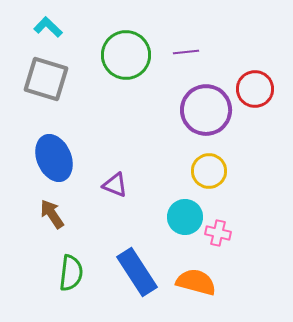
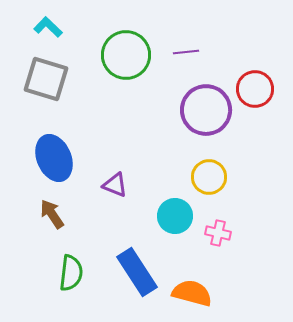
yellow circle: moved 6 px down
cyan circle: moved 10 px left, 1 px up
orange semicircle: moved 4 px left, 11 px down
